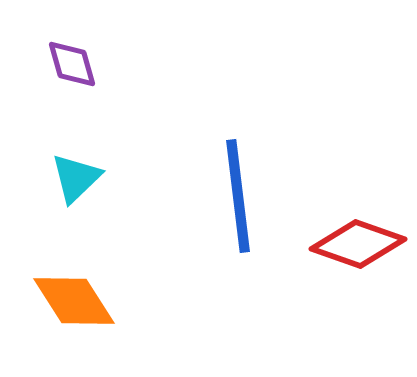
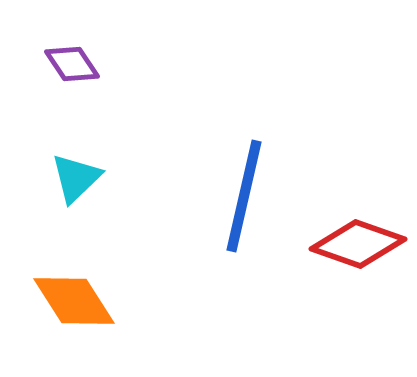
purple diamond: rotated 18 degrees counterclockwise
blue line: moved 6 px right; rotated 20 degrees clockwise
